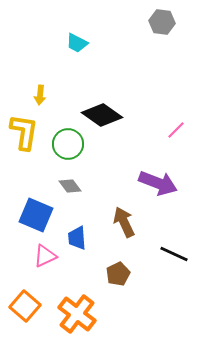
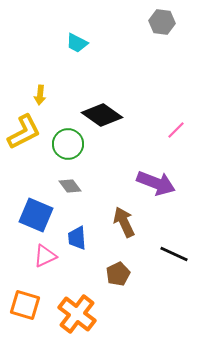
yellow L-shape: rotated 54 degrees clockwise
purple arrow: moved 2 px left
orange square: moved 1 px up; rotated 24 degrees counterclockwise
